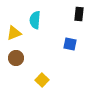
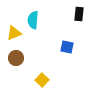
cyan semicircle: moved 2 px left
blue square: moved 3 px left, 3 px down
